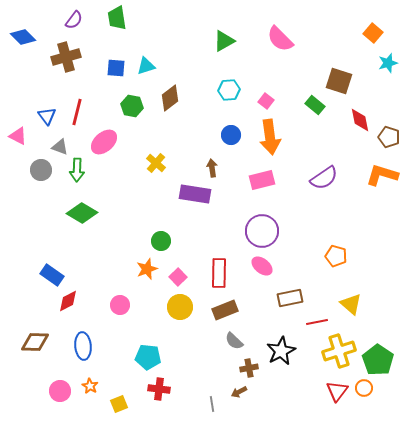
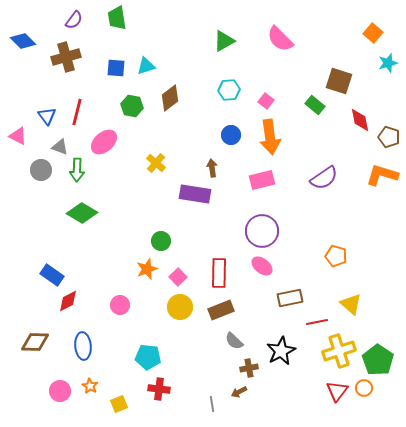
blue diamond at (23, 37): moved 4 px down
brown rectangle at (225, 310): moved 4 px left
